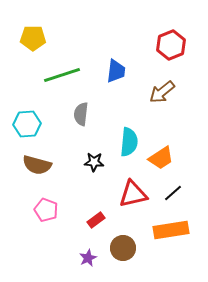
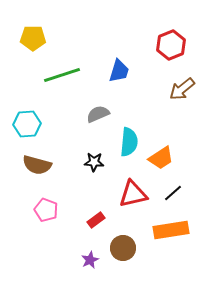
blue trapezoid: moved 3 px right; rotated 10 degrees clockwise
brown arrow: moved 20 px right, 3 px up
gray semicircle: moved 17 px right; rotated 60 degrees clockwise
purple star: moved 2 px right, 2 px down
